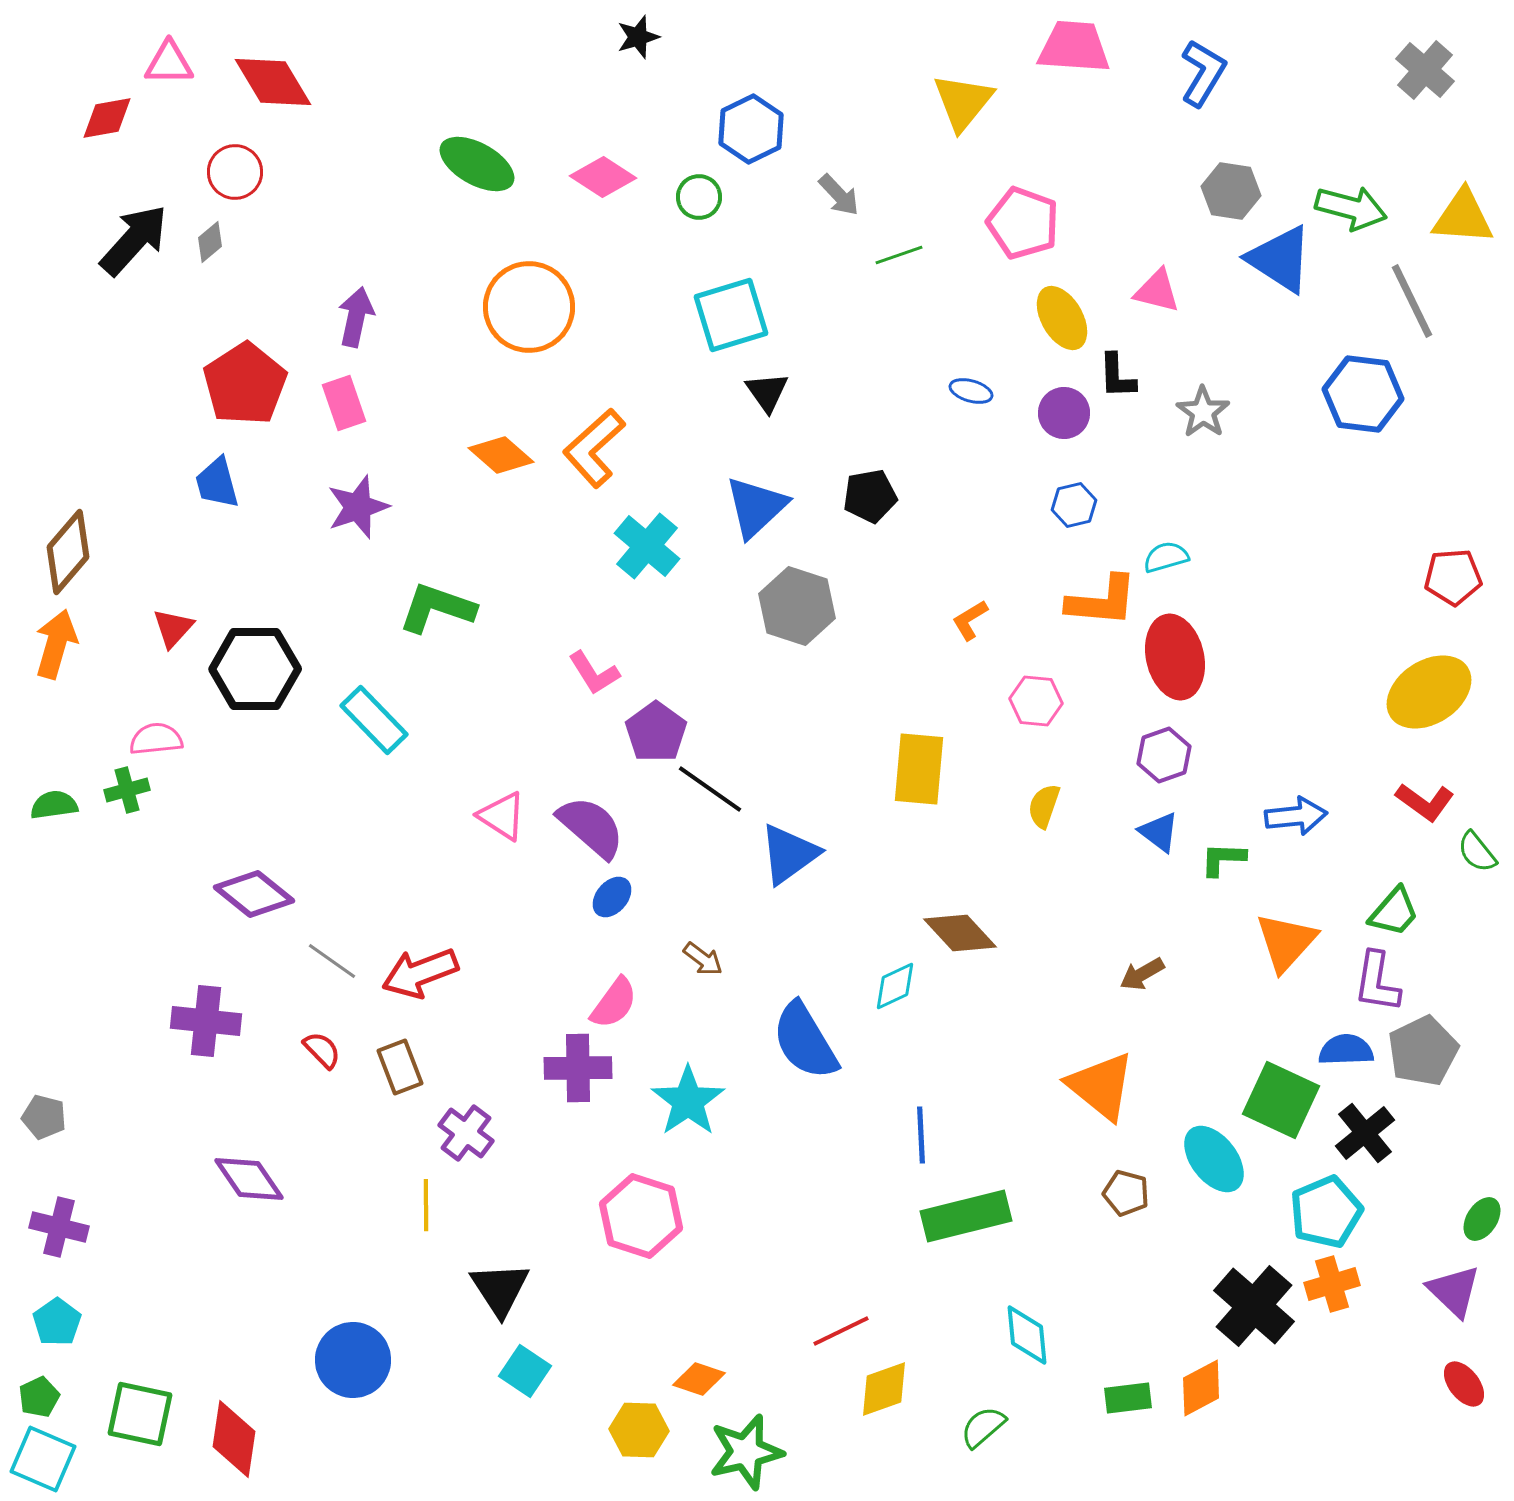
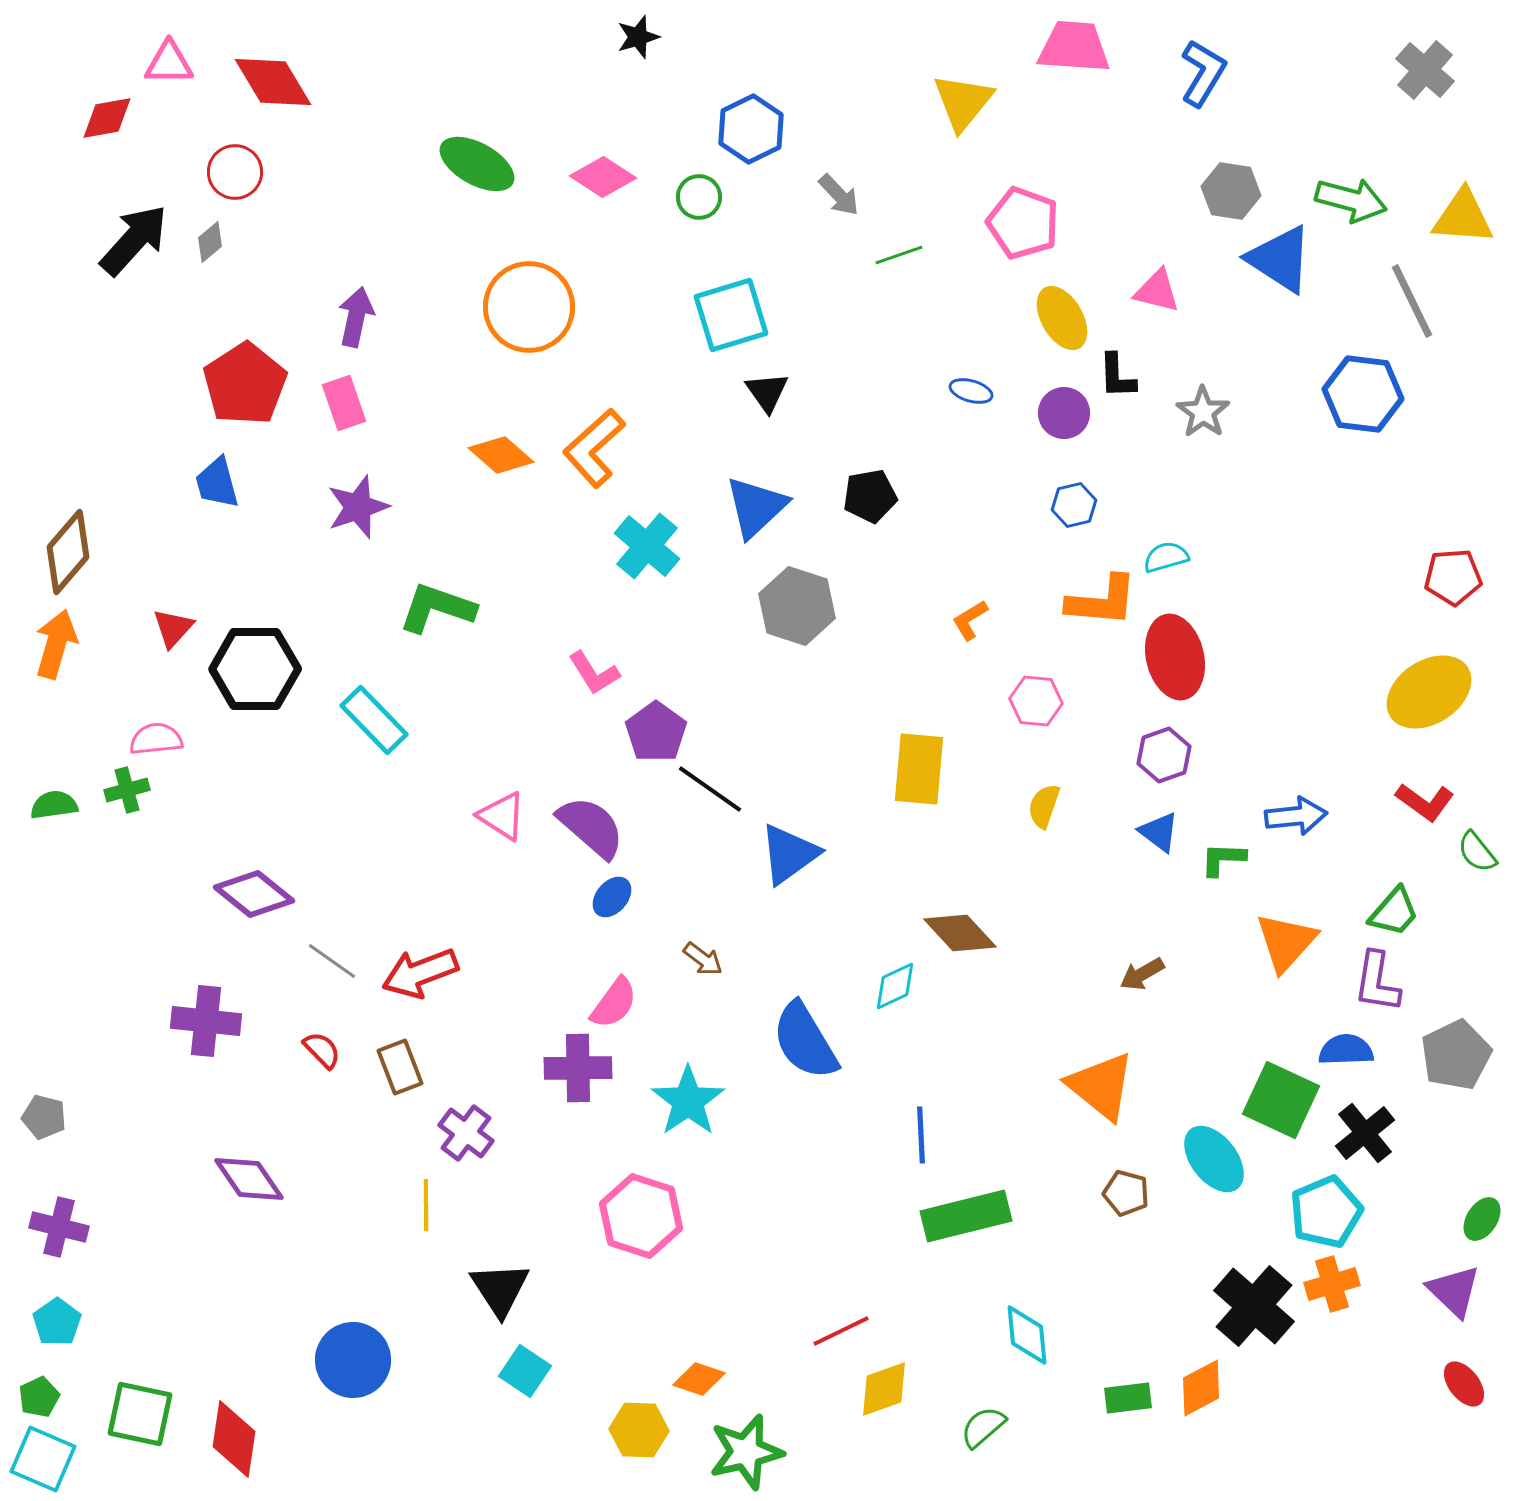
green arrow at (1351, 208): moved 8 px up
gray pentagon at (1423, 1051): moved 33 px right, 4 px down
